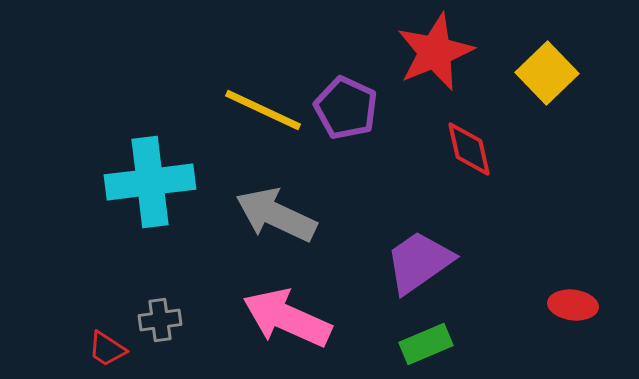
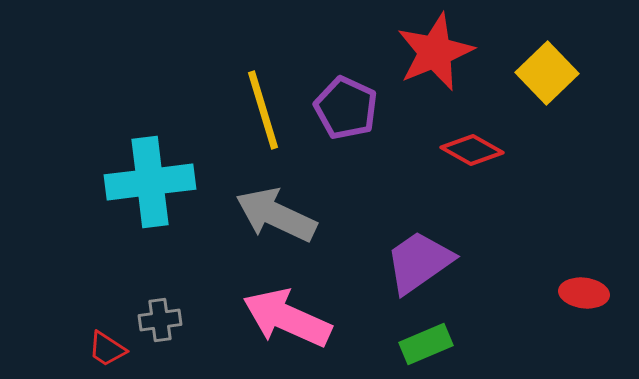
yellow line: rotated 48 degrees clockwise
red diamond: moved 3 px right, 1 px down; rotated 48 degrees counterclockwise
red ellipse: moved 11 px right, 12 px up
